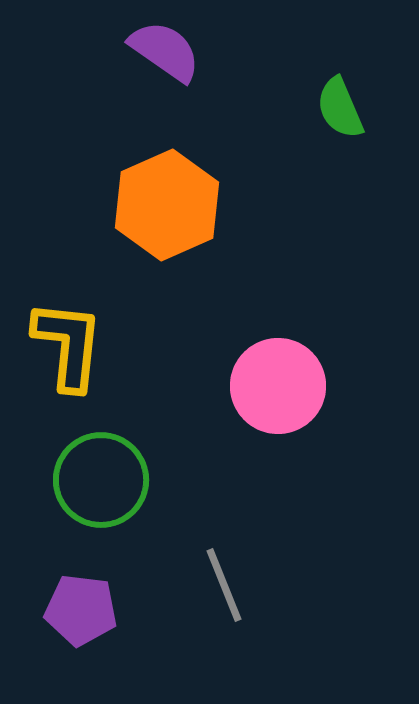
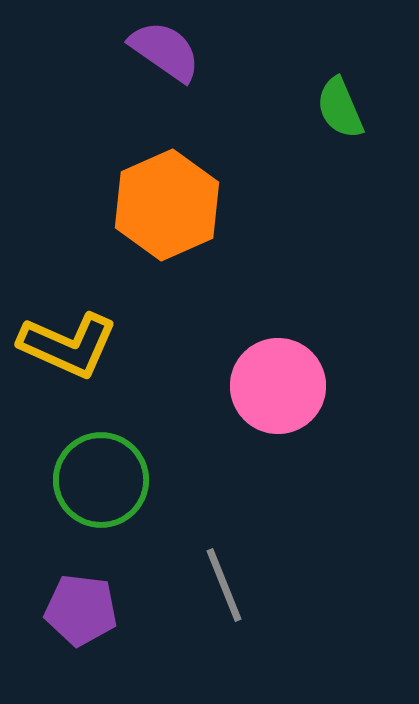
yellow L-shape: rotated 108 degrees clockwise
